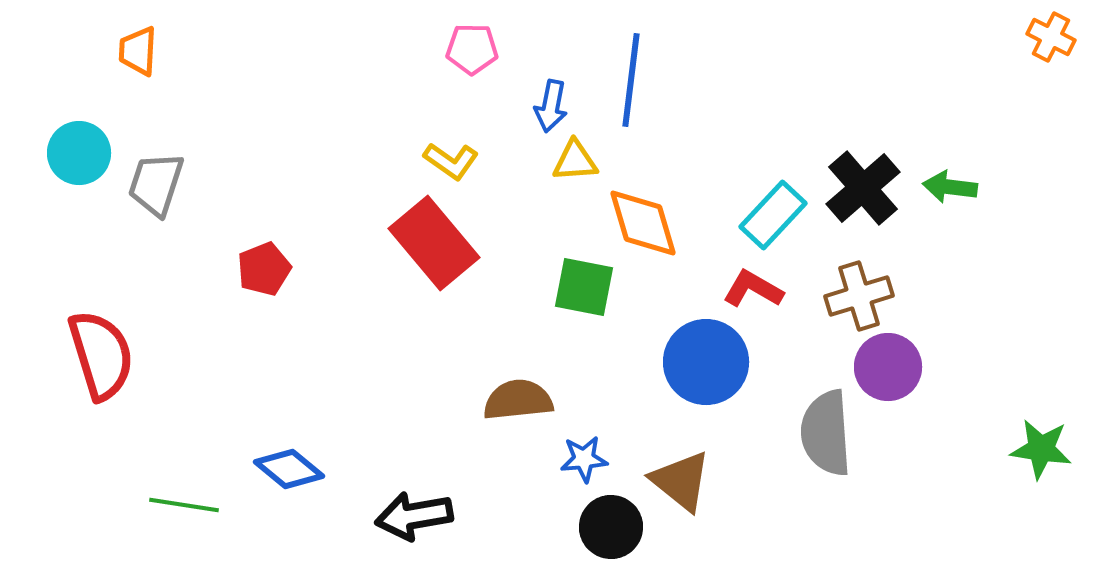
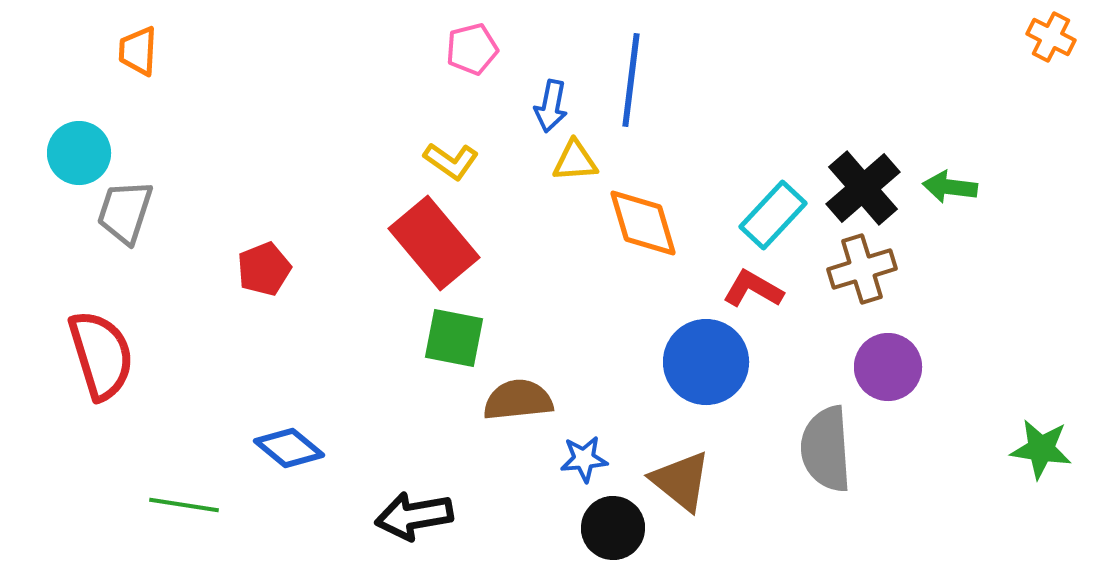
pink pentagon: rotated 15 degrees counterclockwise
gray trapezoid: moved 31 px left, 28 px down
green square: moved 130 px left, 51 px down
brown cross: moved 3 px right, 27 px up
gray semicircle: moved 16 px down
blue diamond: moved 21 px up
black circle: moved 2 px right, 1 px down
